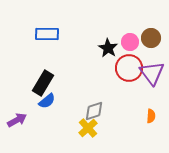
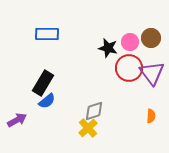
black star: rotated 18 degrees counterclockwise
